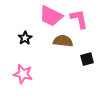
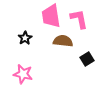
pink trapezoid: rotated 55 degrees clockwise
black square: rotated 16 degrees counterclockwise
